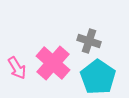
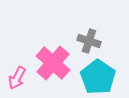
pink arrow: moved 10 px down; rotated 60 degrees clockwise
